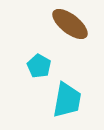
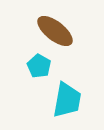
brown ellipse: moved 15 px left, 7 px down
